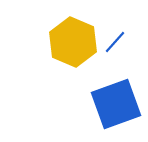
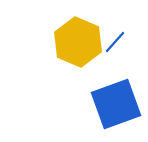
yellow hexagon: moved 5 px right
